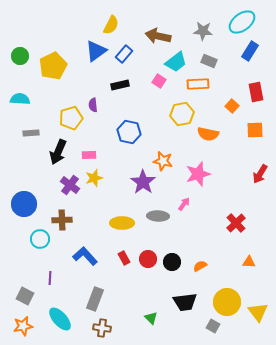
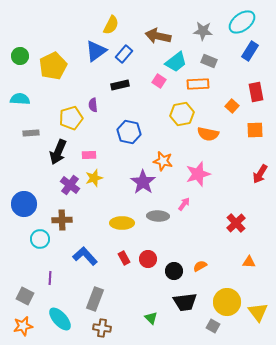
black circle at (172, 262): moved 2 px right, 9 px down
